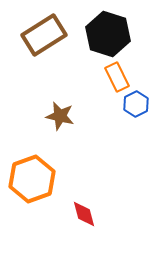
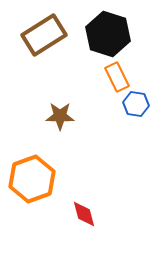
blue hexagon: rotated 25 degrees counterclockwise
brown star: rotated 12 degrees counterclockwise
